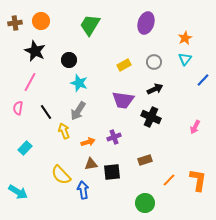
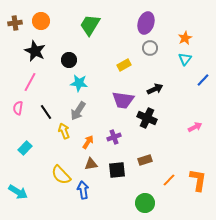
gray circle: moved 4 px left, 14 px up
cyan star: rotated 12 degrees counterclockwise
black cross: moved 4 px left, 1 px down
pink arrow: rotated 144 degrees counterclockwise
orange arrow: rotated 40 degrees counterclockwise
black square: moved 5 px right, 2 px up
